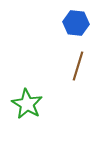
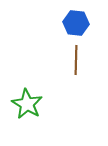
brown line: moved 2 px left, 6 px up; rotated 16 degrees counterclockwise
